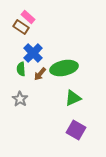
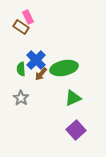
pink rectangle: rotated 24 degrees clockwise
blue cross: moved 3 px right, 7 px down
brown arrow: moved 1 px right
gray star: moved 1 px right, 1 px up
purple square: rotated 18 degrees clockwise
